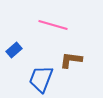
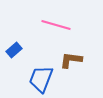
pink line: moved 3 px right
